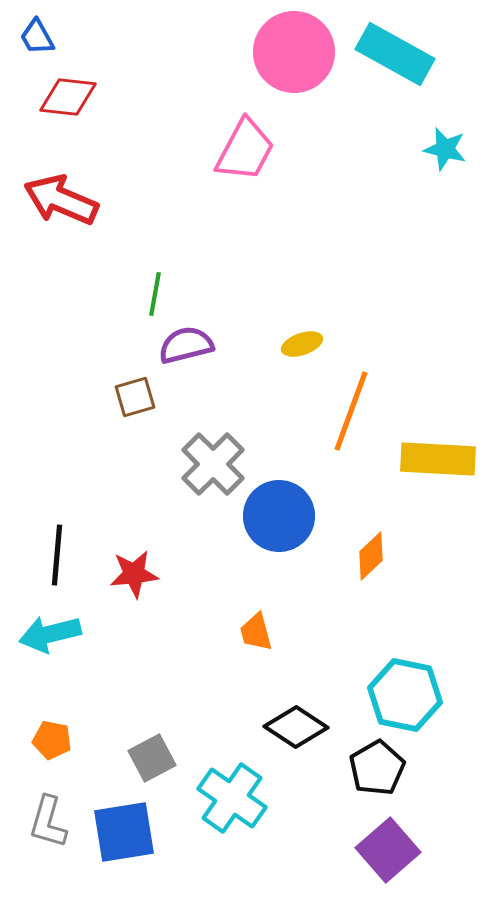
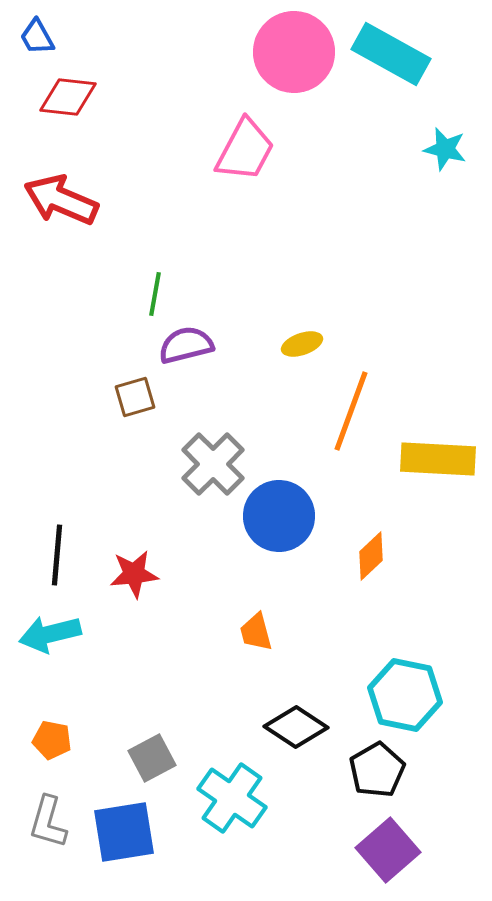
cyan rectangle: moved 4 px left
black pentagon: moved 2 px down
